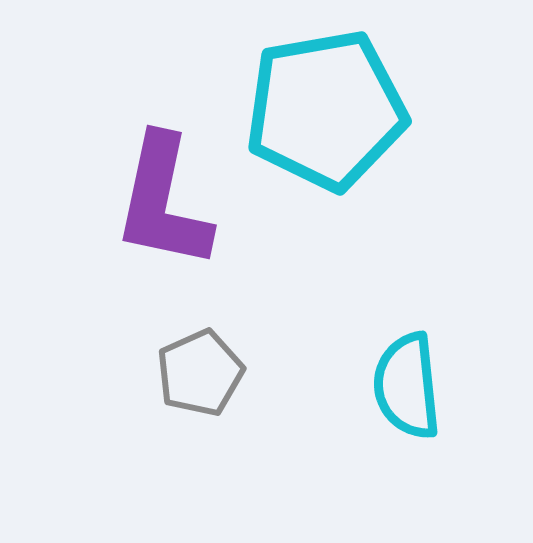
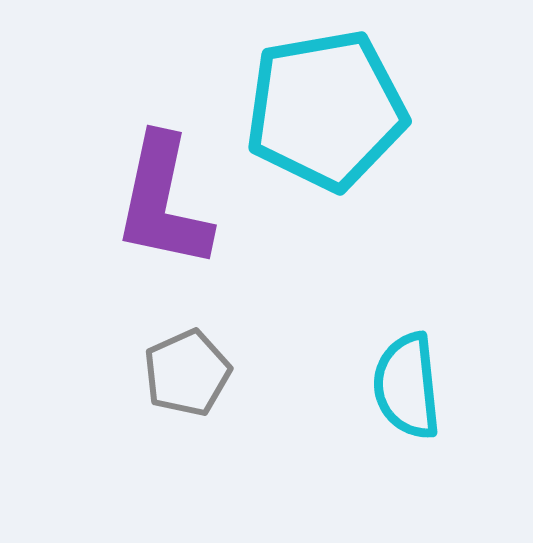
gray pentagon: moved 13 px left
